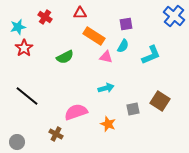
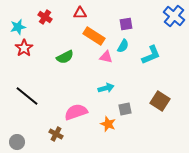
gray square: moved 8 px left
